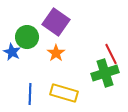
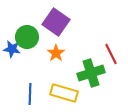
blue star: moved 3 px up; rotated 18 degrees counterclockwise
green cross: moved 14 px left
